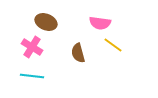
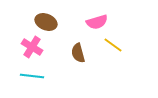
pink semicircle: moved 3 px left, 1 px up; rotated 25 degrees counterclockwise
